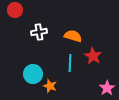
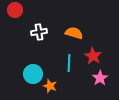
orange semicircle: moved 1 px right, 3 px up
cyan line: moved 1 px left
pink star: moved 7 px left, 10 px up
